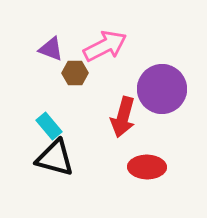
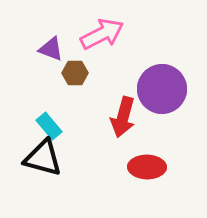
pink arrow: moved 3 px left, 12 px up
black triangle: moved 12 px left
